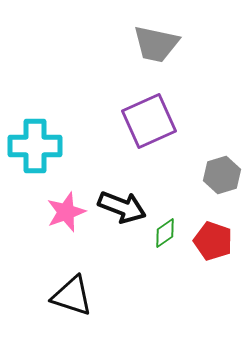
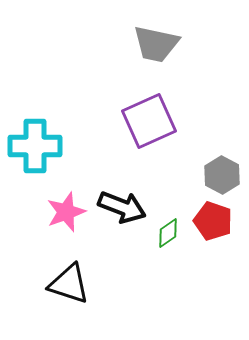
gray hexagon: rotated 15 degrees counterclockwise
green diamond: moved 3 px right
red pentagon: moved 20 px up
black triangle: moved 3 px left, 12 px up
